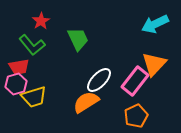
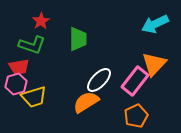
green trapezoid: rotated 25 degrees clockwise
green L-shape: rotated 32 degrees counterclockwise
